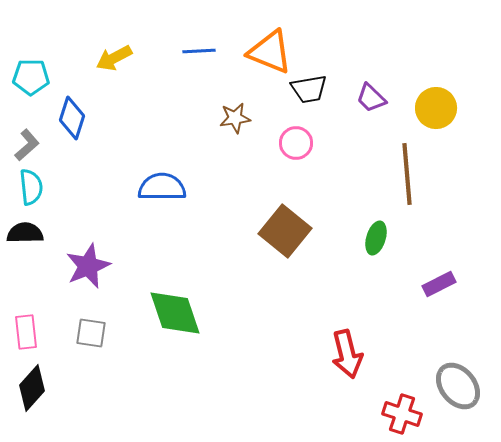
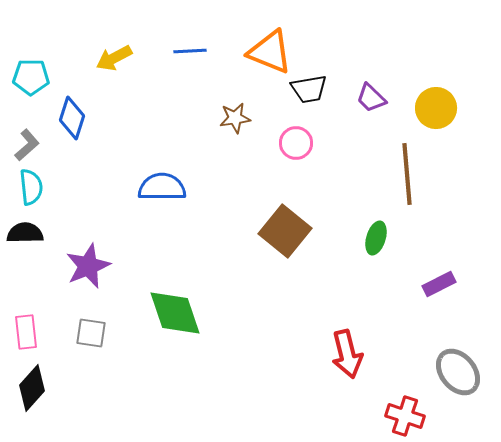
blue line: moved 9 px left
gray ellipse: moved 14 px up
red cross: moved 3 px right, 2 px down
